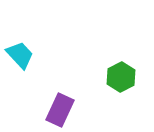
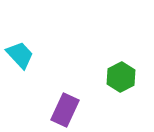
purple rectangle: moved 5 px right
